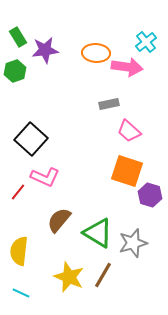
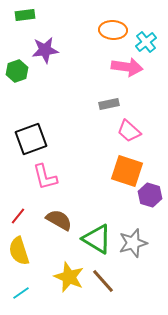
green rectangle: moved 7 px right, 22 px up; rotated 66 degrees counterclockwise
orange ellipse: moved 17 px right, 23 px up
green hexagon: moved 2 px right
black square: rotated 28 degrees clockwise
pink L-shape: rotated 52 degrees clockwise
red line: moved 24 px down
brown semicircle: rotated 80 degrees clockwise
green triangle: moved 1 px left, 6 px down
yellow semicircle: rotated 24 degrees counterclockwise
brown line: moved 6 px down; rotated 72 degrees counterclockwise
cyan line: rotated 60 degrees counterclockwise
